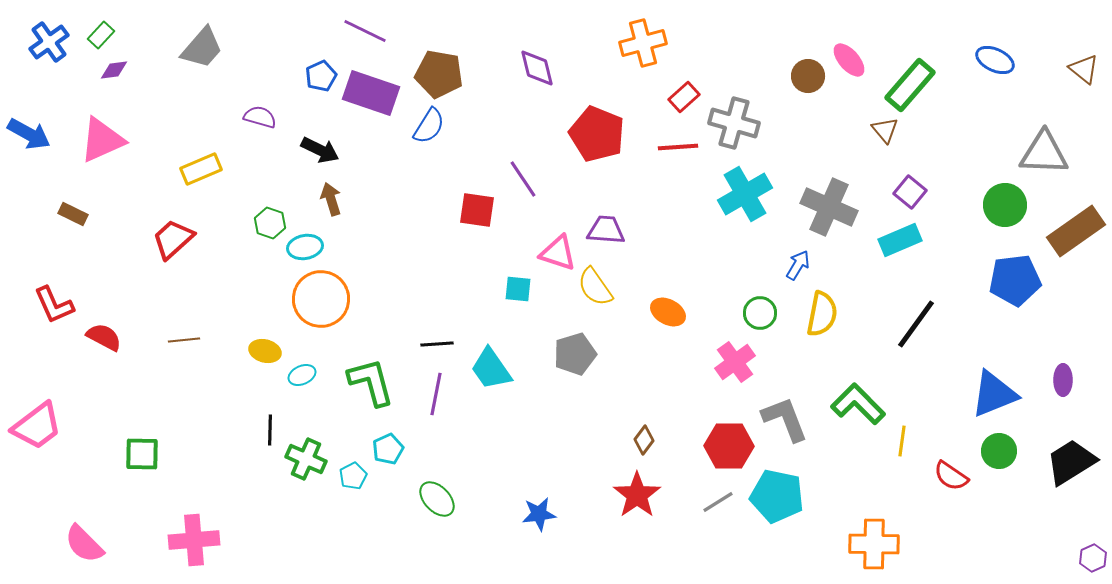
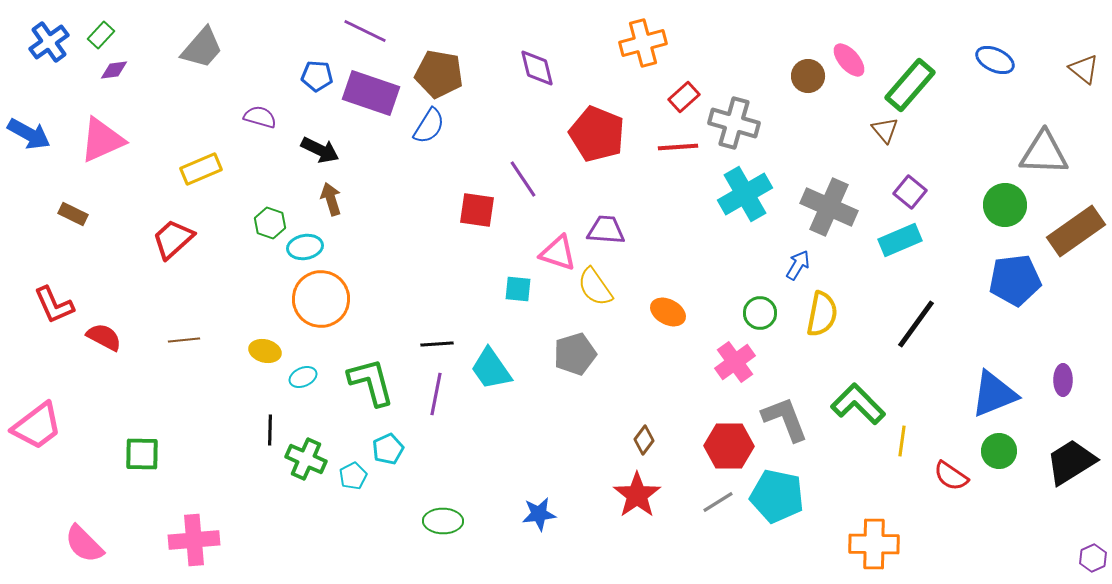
blue pentagon at (321, 76): moved 4 px left; rotated 28 degrees clockwise
cyan ellipse at (302, 375): moved 1 px right, 2 px down
green ellipse at (437, 499): moved 6 px right, 22 px down; rotated 45 degrees counterclockwise
